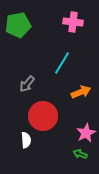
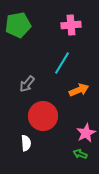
pink cross: moved 2 px left, 3 px down; rotated 12 degrees counterclockwise
orange arrow: moved 2 px left, 2 px up
white semicircle: moved 3 px down
